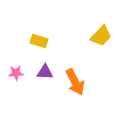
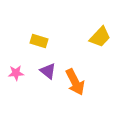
yellow trapezoid: moved 1 px left, 1 px down
purple triangle: moved 3 px right, 1 px up; rotated 36 degrees clockwise
